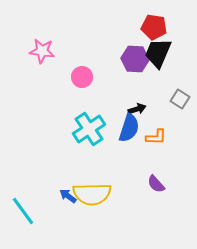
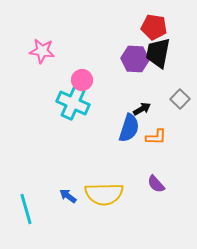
black trapezoid: rotated 12 degrees counterclockwise
pink circle: moved 3 px down
gray square: rotated 12 degrees clockwise
black arrow: moved 5 px right; rotated 12 degrees counterclockwise
cyan cross: moved 16 px left, 26 px up; rotated 32 degrees counterclockwise
yellow semicircle: moved 12 px right
cyan line: moved 3 px right, 2 px up; rotated 20 degrees clockwise
